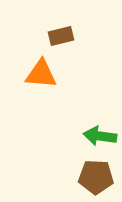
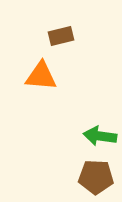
orange triangle: moved 2 px down
